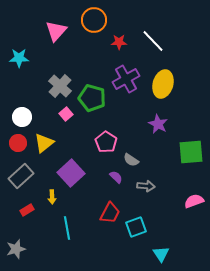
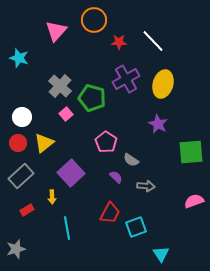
cyan star: rotated 18 degrees clockwise
